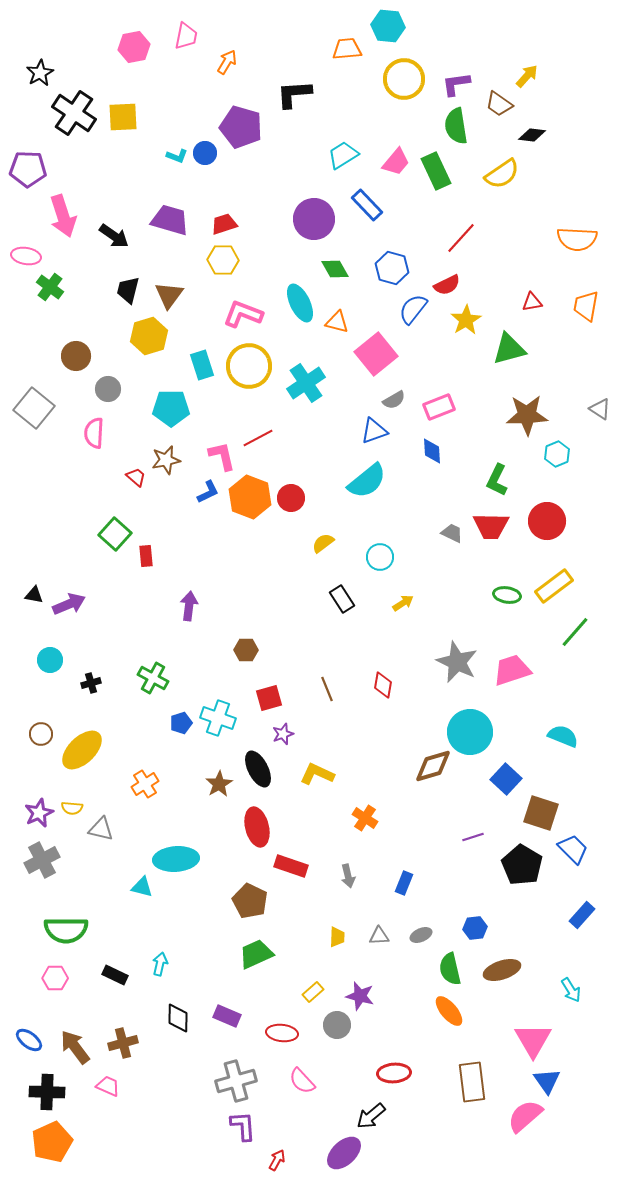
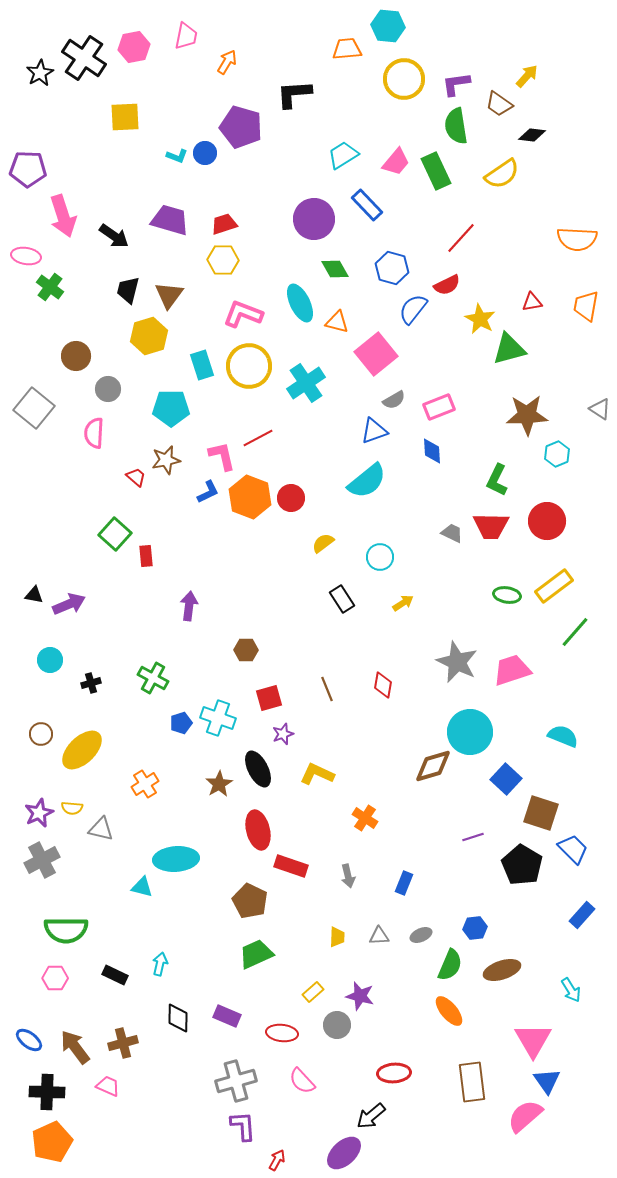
black cross at (74, 113): moved 10 px right, 55 px up
yellow square at (123, 117): moved 2 px right
yellow star at (466, 320): moved 14 px right, 1 px up; rotated 12 degrees counterclockwise
red ellipse at (257, 827): moved 1 px right, 3 px down
green semicircle at (450, 969): moved 4 px up; rotated 144 degrees counterclockwise
